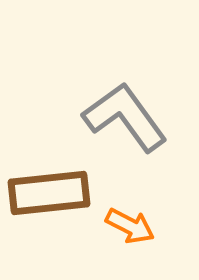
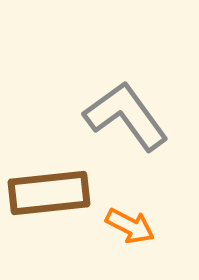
gray L-shape: moved 1 px right, 1 px up
